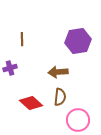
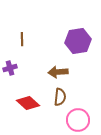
red diamond: moved 3 px left
